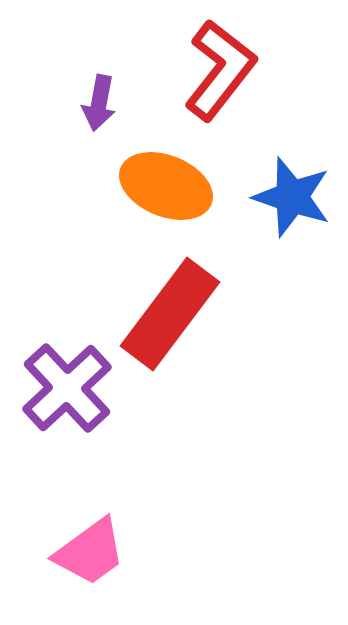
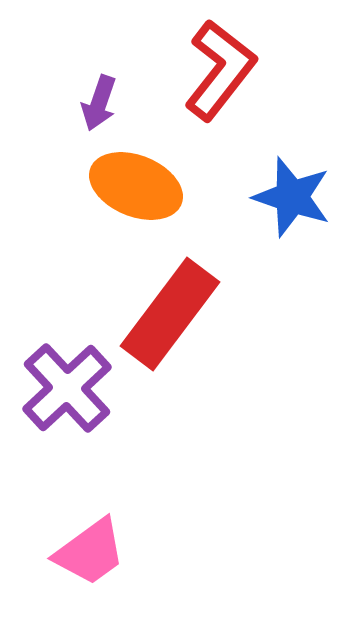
purple arrow: rotated 8 degrees clockwise
orange ellipse: moved 30 px left
